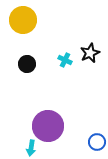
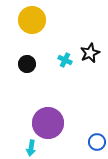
yellow circle: moved 9 px right
purple circle: moved 3 px up
